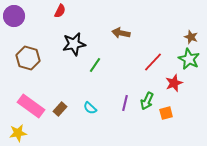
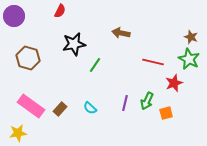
red line: rotated 60 degrees clockwise
